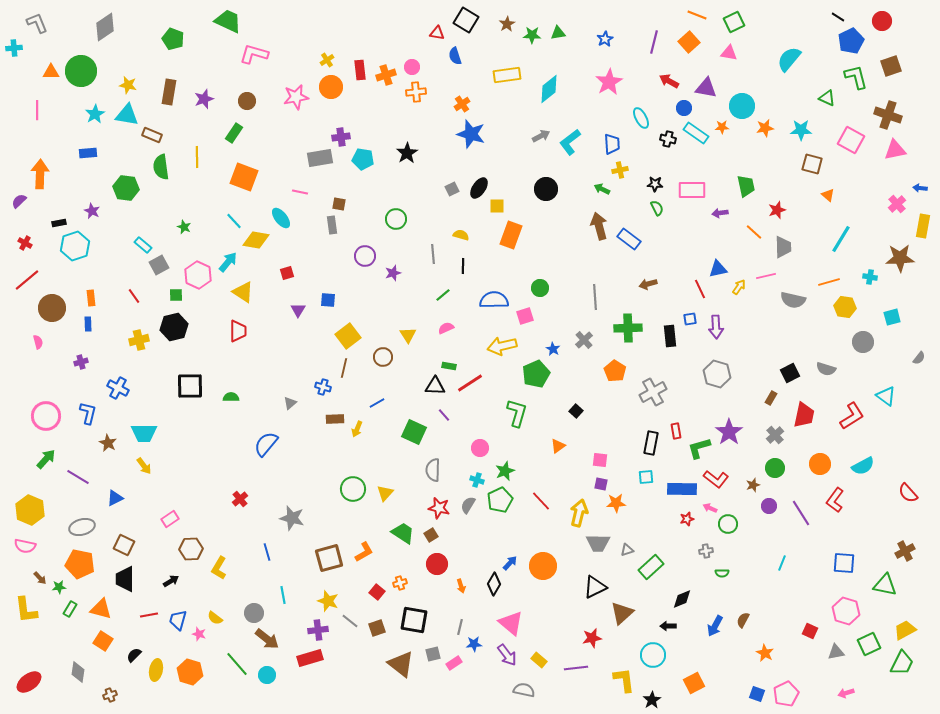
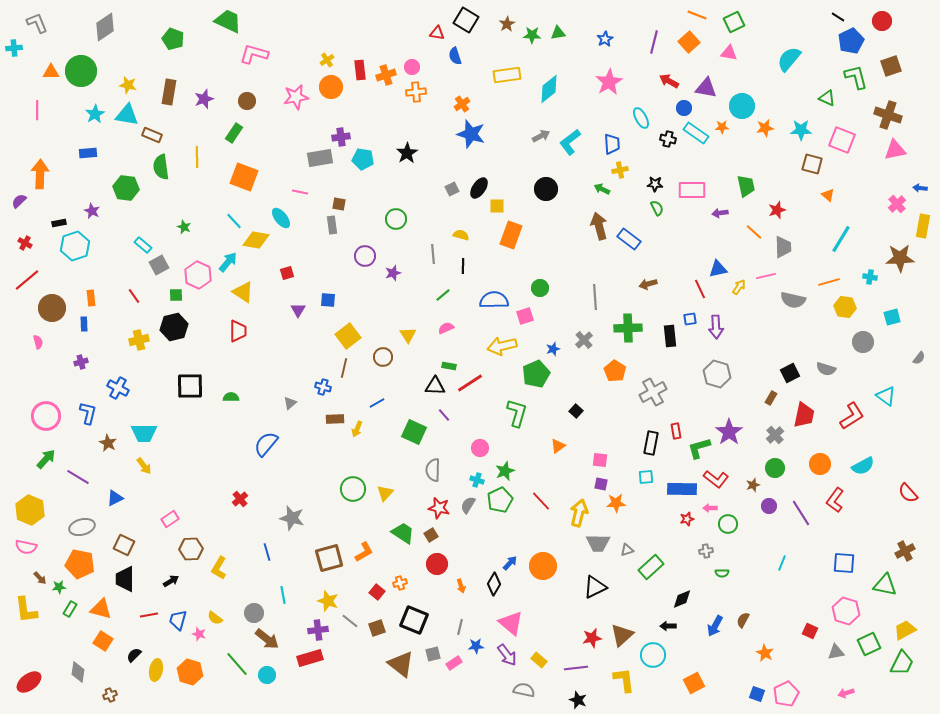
pink square at (851, 140): moved 9 px left; rotated 8 degrees counterclockwise
blue rectangle at (88, 324): moved 4 px left
blue star at (553, 349): rotated 24 degrees clockwise
pink arrow at (710, 508): rotated 24 degrees counterclockwise
pink semicircle at (25, 546): moved 1 px right, 1 px down
brown triangle at (622, 613): moved 22 px down
black square at (414, 620): rotated 12 degrees clockwise
blue star at (474, 644): moved 2 px right, 2 px down
black star at (652, 700): moved 74 px left; rotated 18 degrees counterclockwise
